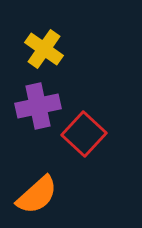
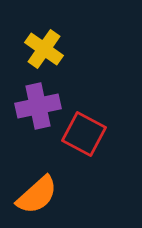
red square: rotated 15 degrees counterclockwise
